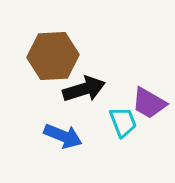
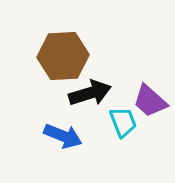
brown hexagon: moved 10 px right
black arrow: moved 6 px right, 4 px down
purple trapezoid: moved 1 px right, 2 px up; rotated 12 degrees clockwise
